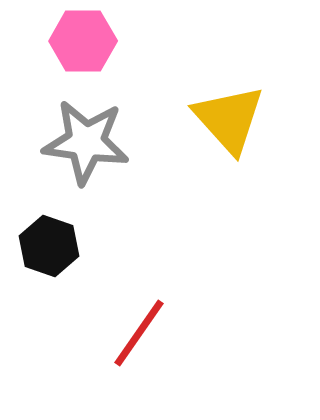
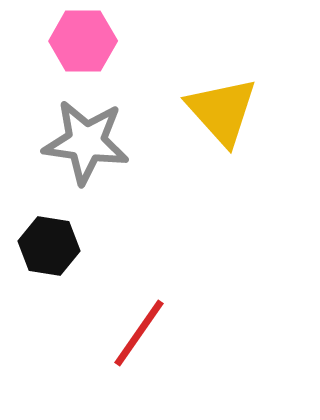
yellow triangle: moved 7 px left, 8 px up
black hexagon: rotated 10 degrees counterclockwise
